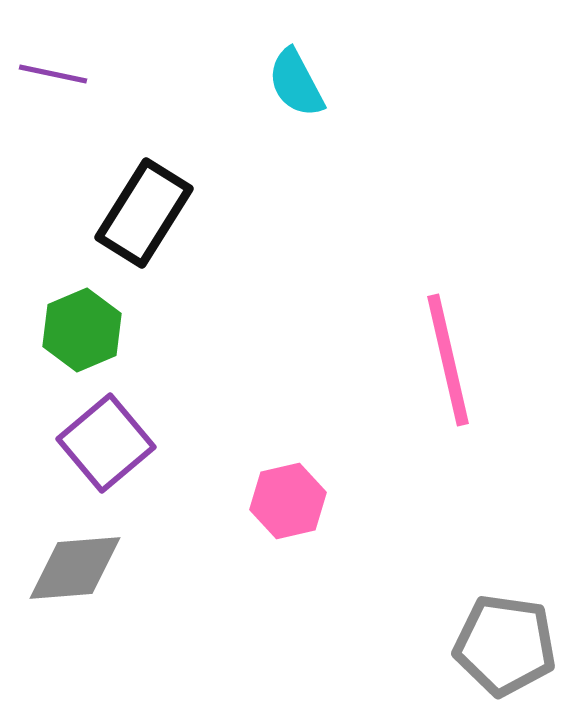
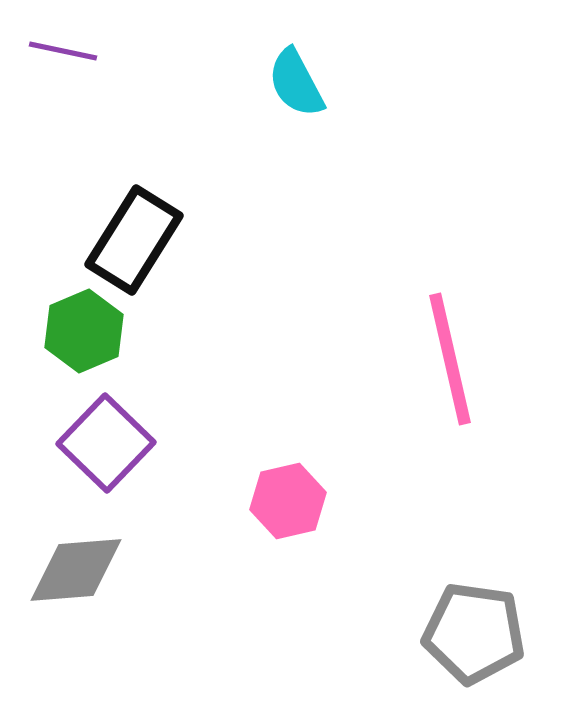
purple line: moved 10 px right, 23 px up
black rectangle: moved 10 px left, 27 px down
green hexagon: moved 2 px right, 1 px down
pink line: moved 2 px right, 1 px up
purple square: rotated 6 degrees counterclockwise
gray diamond: moved 1 px right, 2 px down
gray pentagon: moved 31 px left, 12 px up
